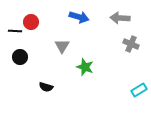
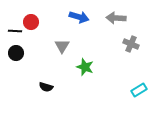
gray arrow: moved 4 px left
black circle: moved 4 px left, 4 px up
